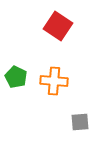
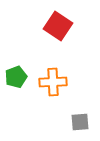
green pentagon: rotated 25 degrees clockwise
orange cross: moved 1 px left, 1 px down; rotated 8 degrees counterclockwise
